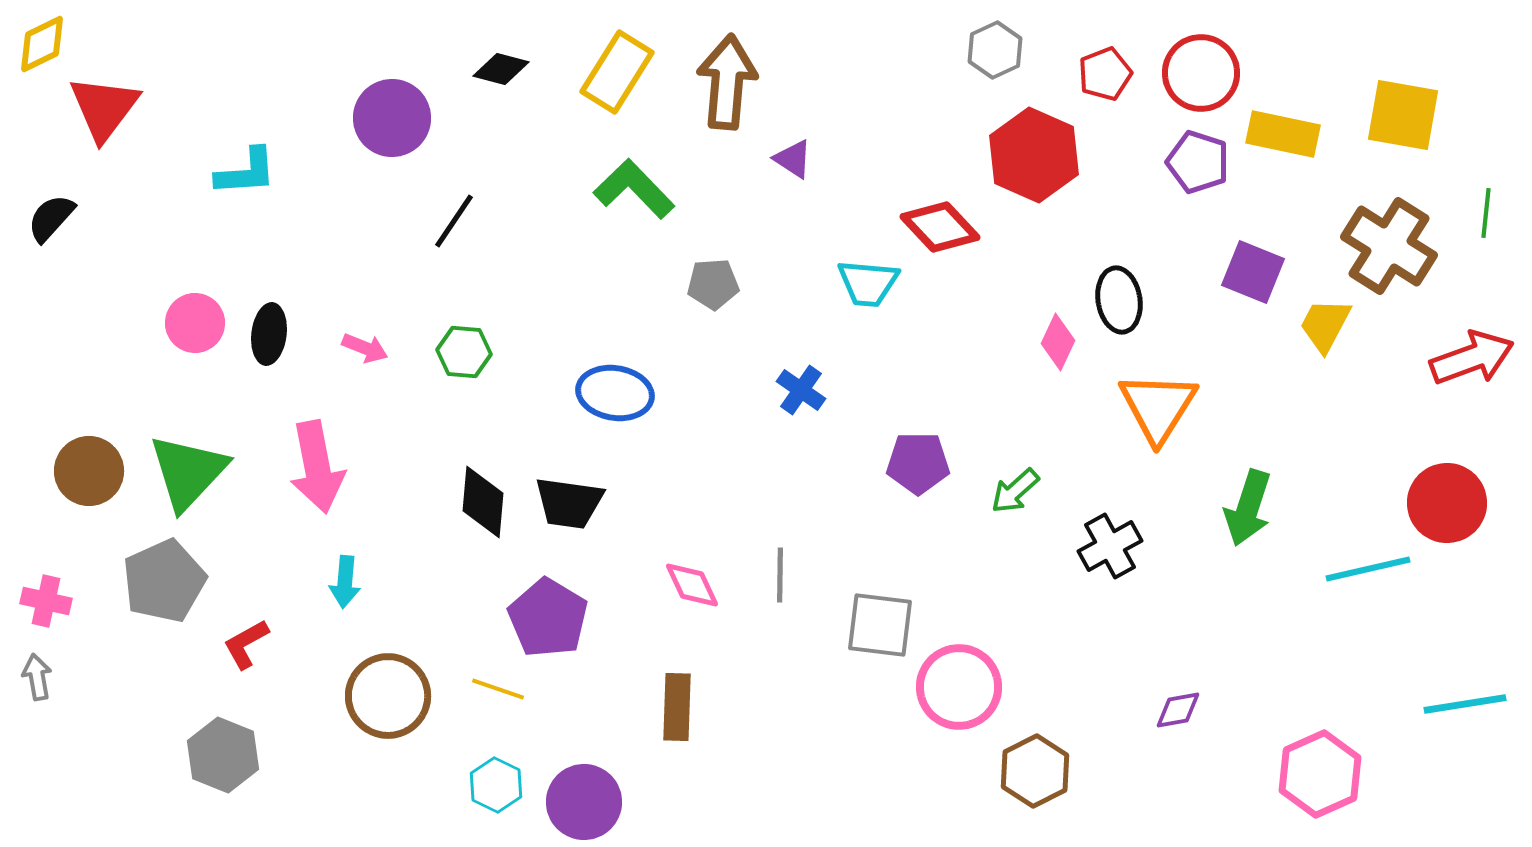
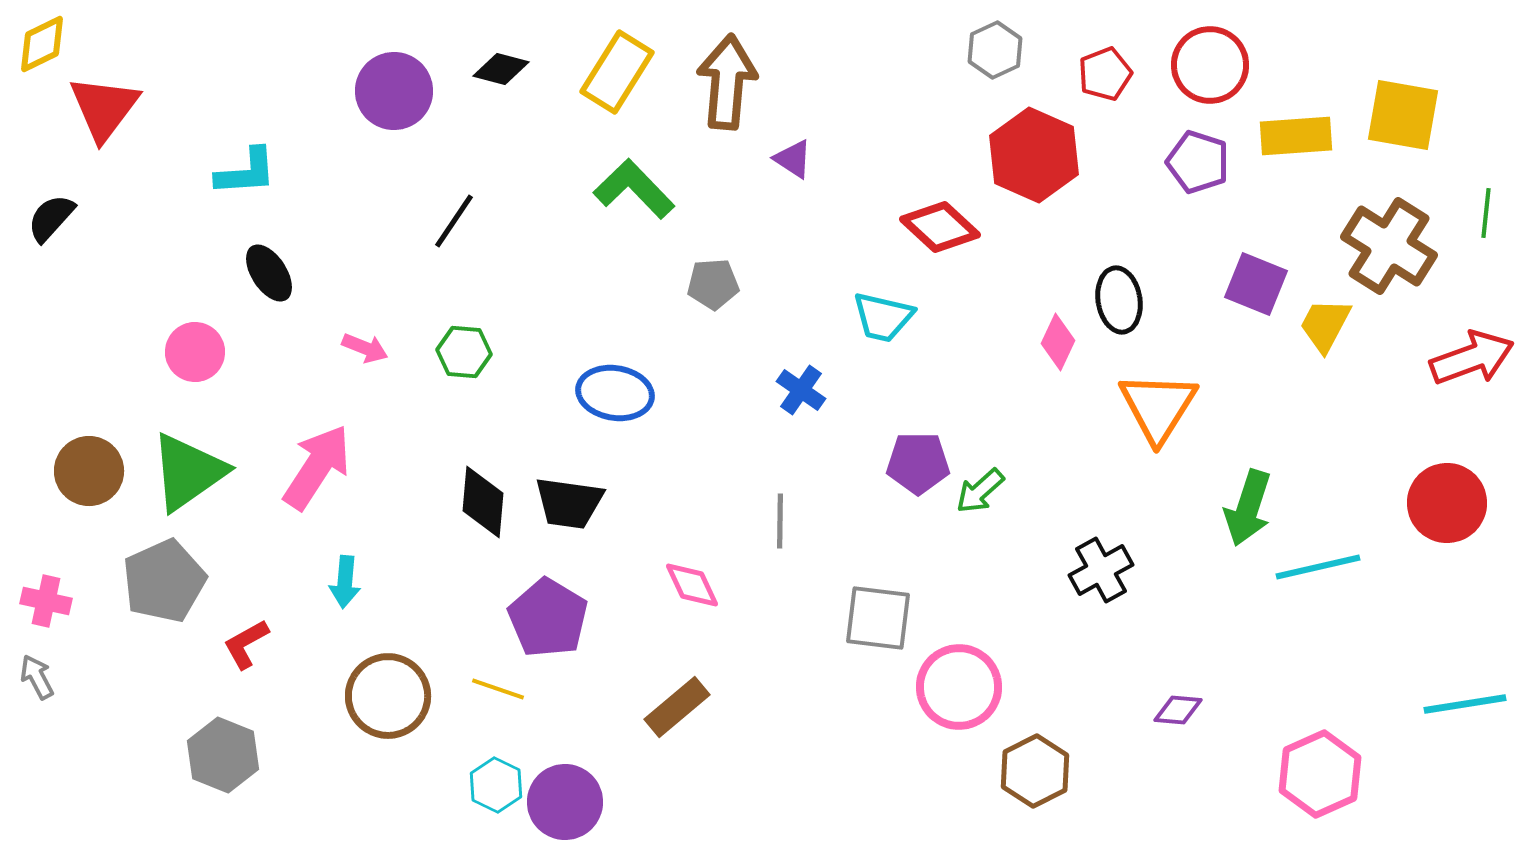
red circle at (1201, 73): moved 9 px right, 8 px up
purple circle at (392, 118): moved 2 px right, 27 px up
yellow rectangle at (1283, 134): moved 13 px right, 2 px down; rotated 16 degrees counterclockwise
red diamond at (940, 227): rotated 4 degrees counterclockwise
purple square at (1253, 272): moved 3 px right, 12 px down
cyan trapezoid at (868, 283): moved 15 px right, 34 px down; rotated 8 degrees clockwise
pink circle at (195, 323): moved 29 px down
black ellipse at (269, 334): moved 61 px up; rotated 40 degrees counterclockwise
pink arrow at (317, 467): rotated 136 degrees counterclockwise
green triangle at (188, 472): rotated 12 degrees clockwise
green arrow at (1015, 491): moved 35 px left
black cross at (1110, 546): moved 9 px left, 24 px down
cyan line at (1368, 569): moved 50 px left, 2 px up
gray line at (780, 575): moved 54 px up
gray square at (880, 625): moved 2 px left, 7 px up
gray arrow at (37, 677): rotated 18 degrees counterclockwise
brown rectangle at (677, 707): rotated 48 degrees clockwise
purple diamond at (1178, 710): rotated 15 degrees clockwise
purple circle at (584, 802): moved 19 px left
